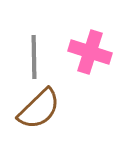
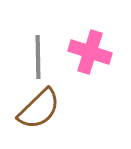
gray line: moved 4 px right
